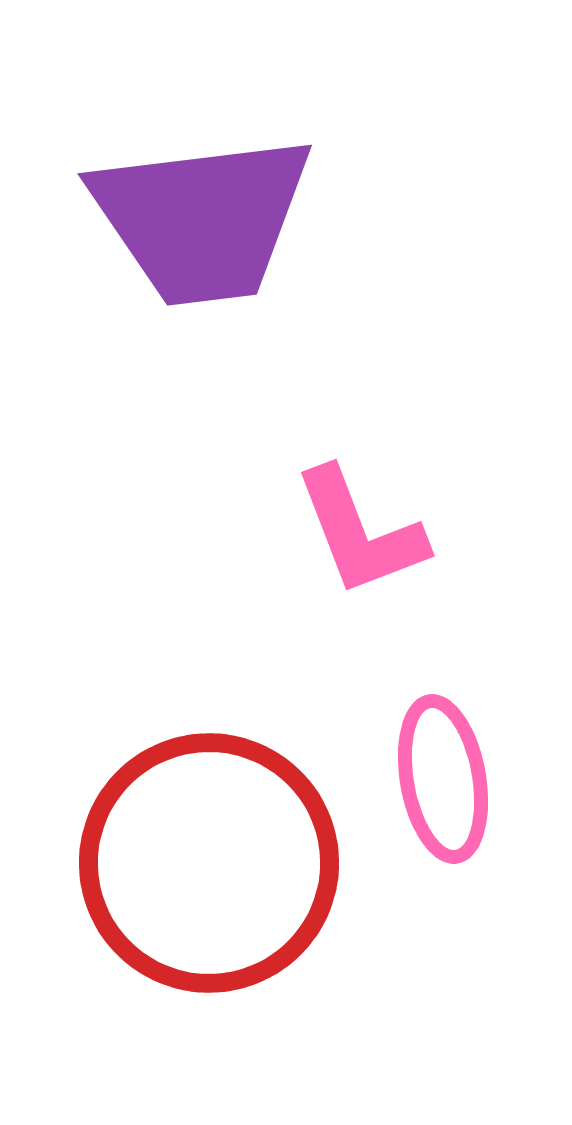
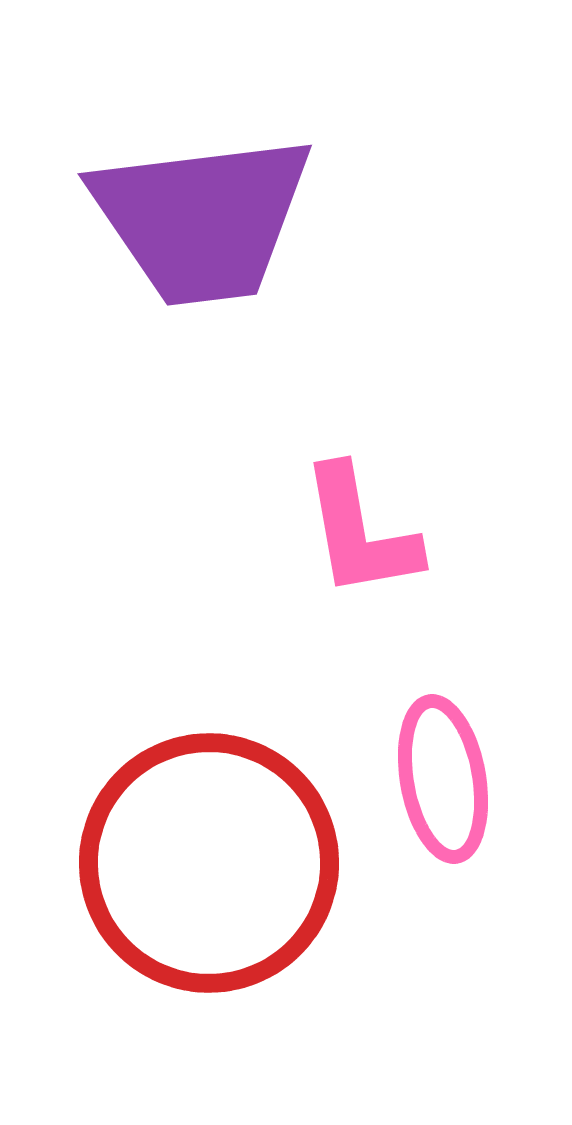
pink L-shape: rotated 11 degrees clockwise
